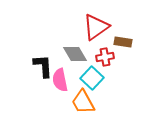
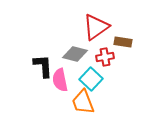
gray diamond: rotated 45 degrees counterclockwise
cyan square: moved 1 px left, 1 px down
orange trapezoid: rotated 8 degrees clockwise
